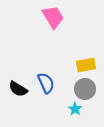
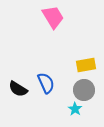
gray circle: moved 1 px left, 1 px down
